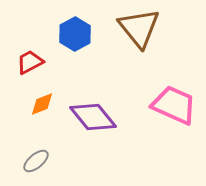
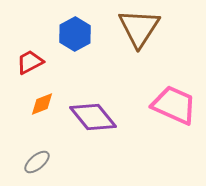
brown triangle: rotated 12 degrees clockwise
gray ellipse: moved 1 px right, 1 px down
